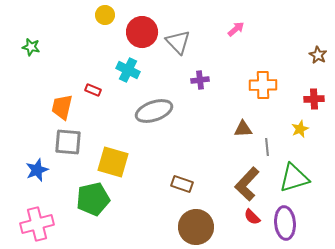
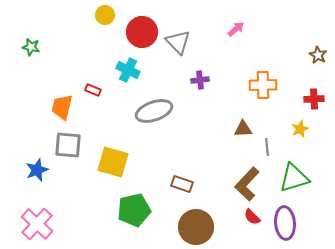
gray square: moved 3 px down
green pentagon: moved 41 px right, 11 px down
pink cross: rotated 32 degrees counterclockwise
